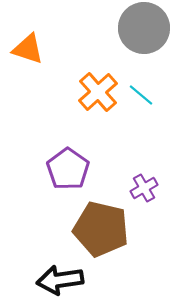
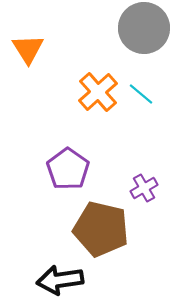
orange triangle: rotated 40 degrees clockwise
cyan line: moved 1 px up
